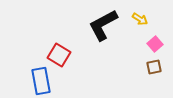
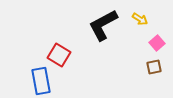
pink square: moved 2 px right, 1 px up
